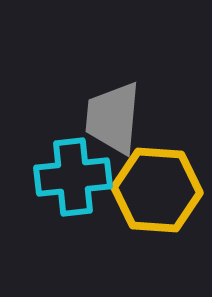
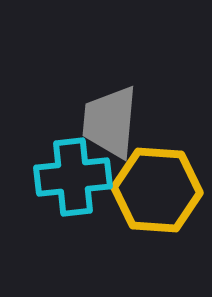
gray trapezoid: moved 3 px left, 4 px down
